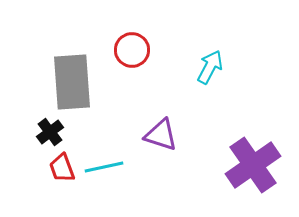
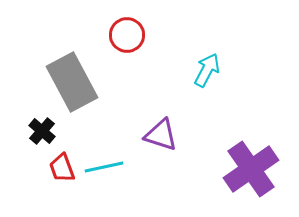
red circle: moved 5 px left, 15 px up
cyan arrow: moved 3 px left, 3 px down
gray rectangle: rotated 24 degrees counterclockwise
black cross: moved 8 px left, 1 px up; rotated 12 degrees counterclockwise
purple cross: moved 2 px left, 4 px down
